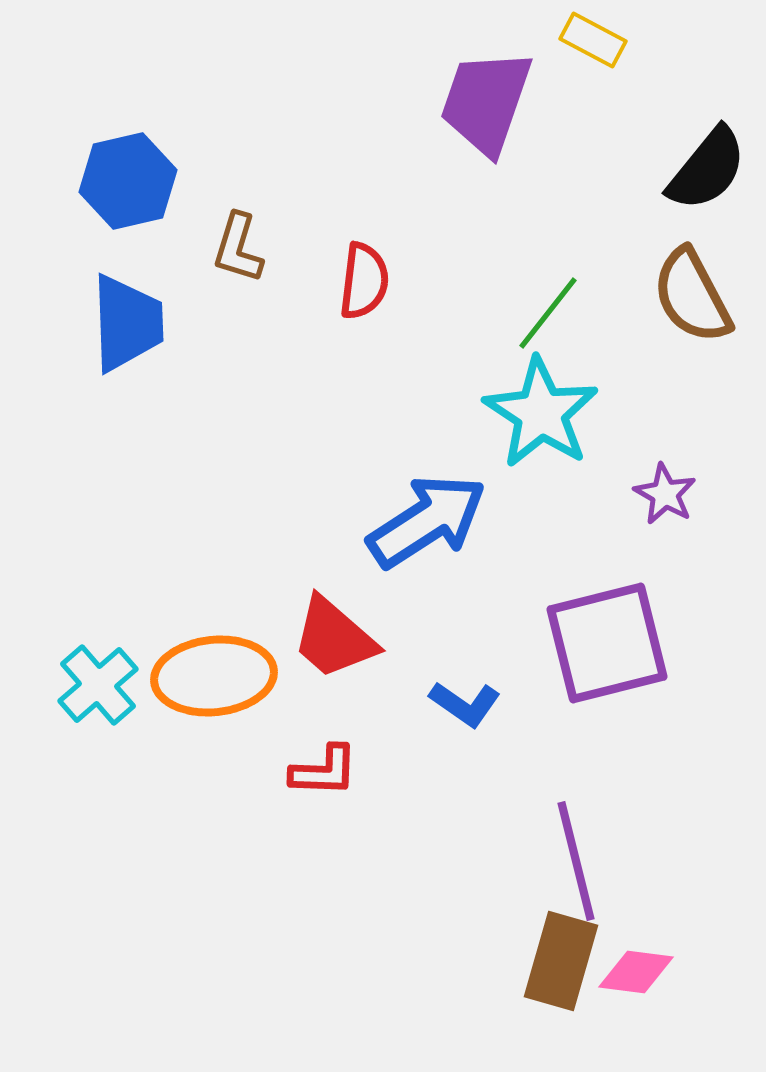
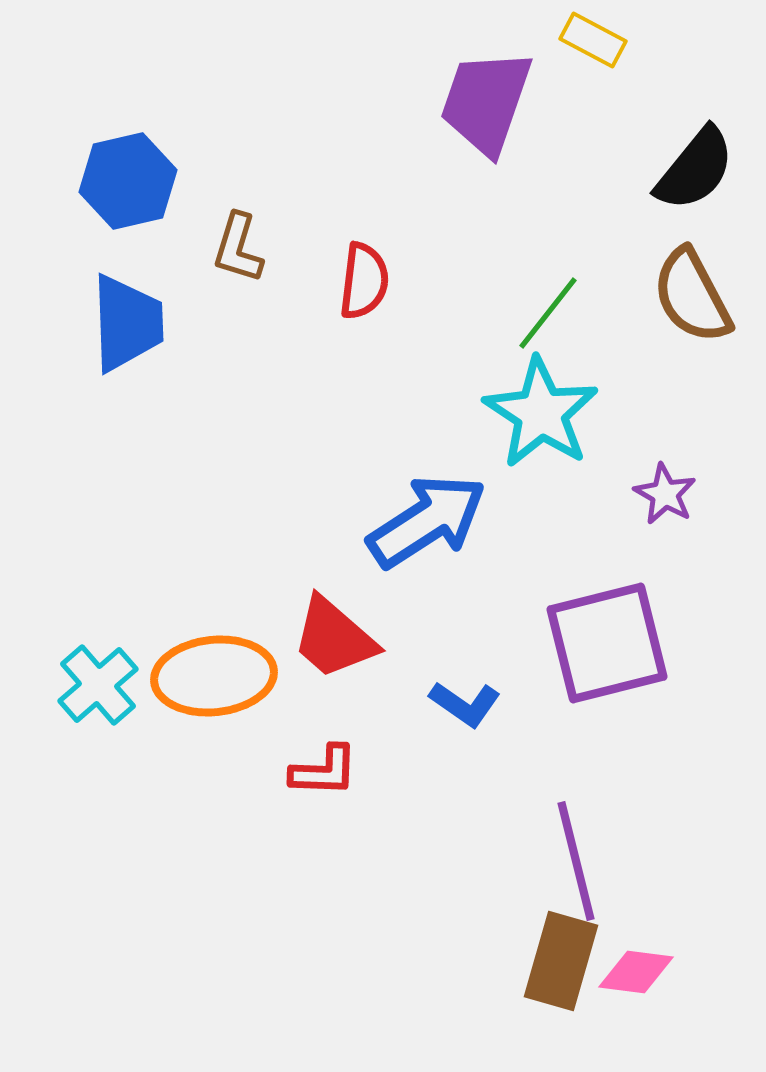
black semicircle: moved 12 px left
